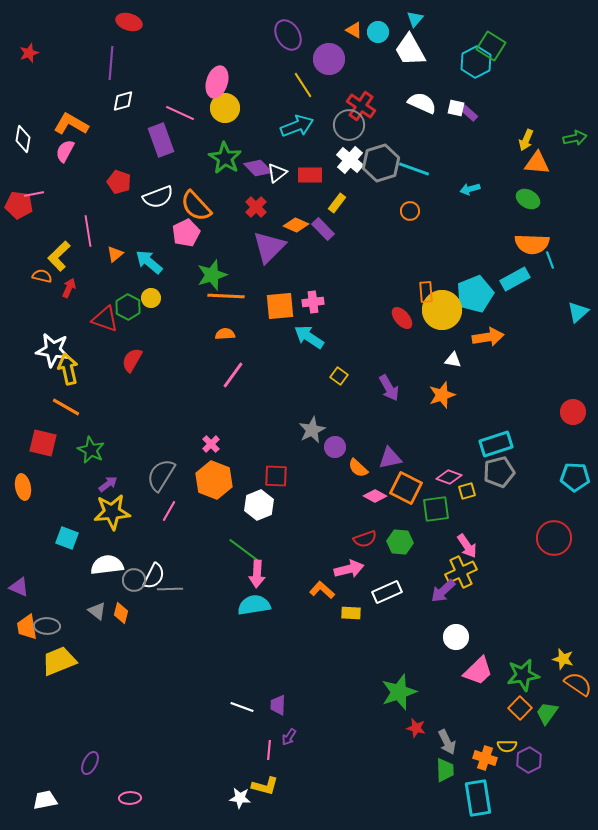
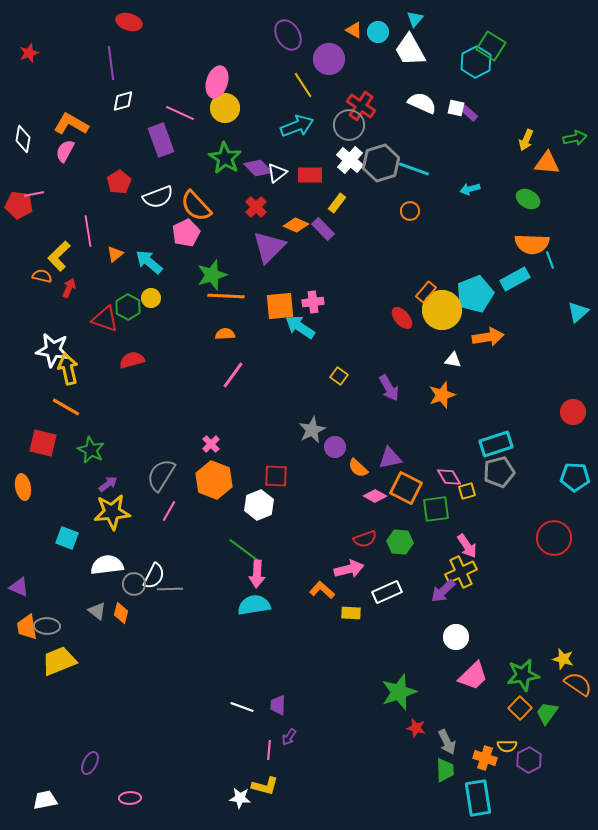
purple line at (111, 63): rotated 12 degrees counterclockwise
orange triangle at (537, 163): moved 10 px right
red pentagon at (119, 182): rotated 20 degrees clockwise
orange rectangle at (426, 292): rotated 45 degrees clockwise
cyan arrow at (309, 337): moved 9 px left, 10 px up
red semicircle at (132, 360): rotated 45 degrees clockwise
pink diamond at (449, 477): rotated 40 degrees clockwise
gray circle at (134, 580): moved 4 px down
pink trapezoid at (478, 671): moved 5 px left, 5 px down
